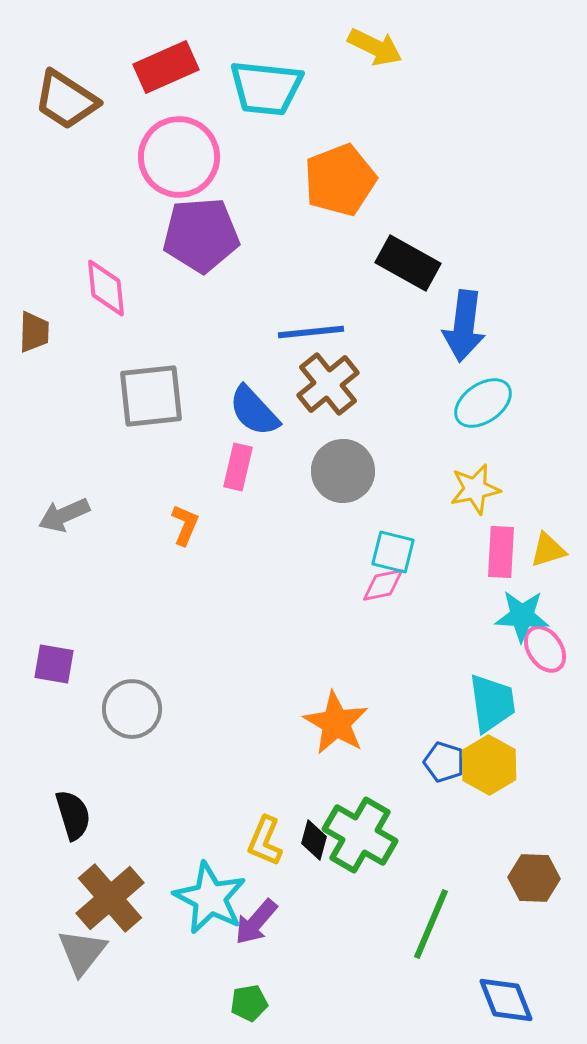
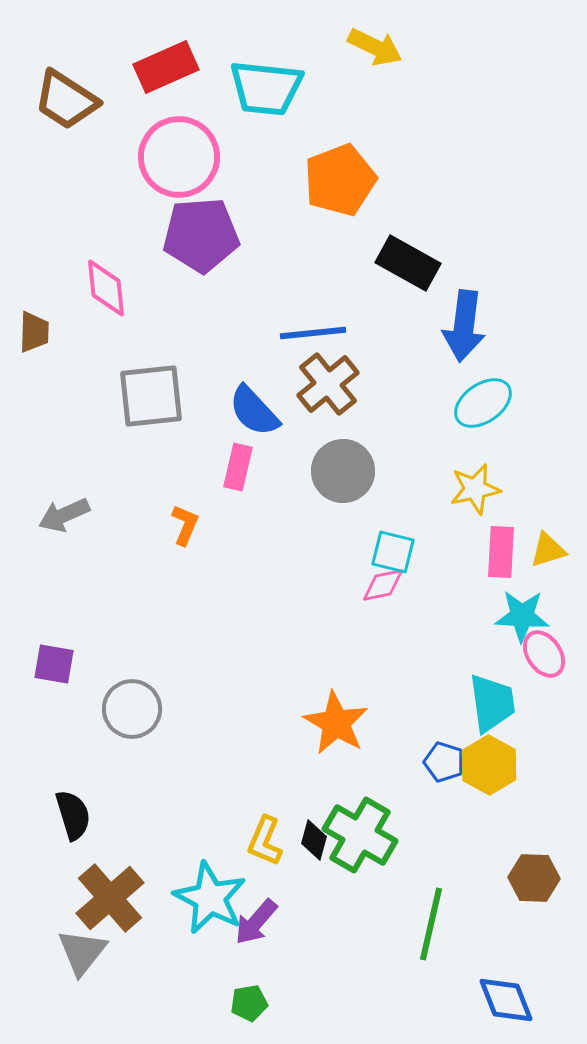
blue line at (311, 332): moved 2 px right, 1 px down
pink ellipse at (545, 649): moved 1 px left, 5 px down
green line at (431, 924): rotated 10 degrees counterclockwise
